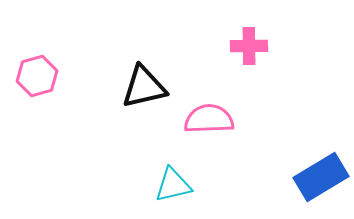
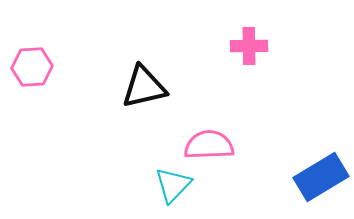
pink hexagon: moved 5 px left, 9 px up; rotated 12 degrees clockwise
pink semicircle: moved 26 px down
cyan triangle: rotated 33 degrees counterclockwise
